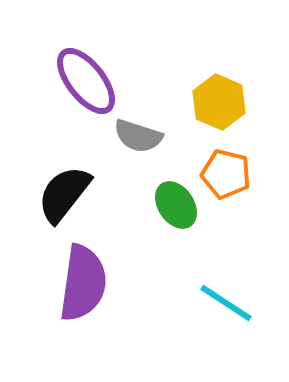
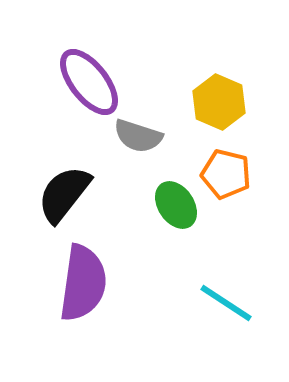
purple ellipse: moved 3 px right, 1 px down
